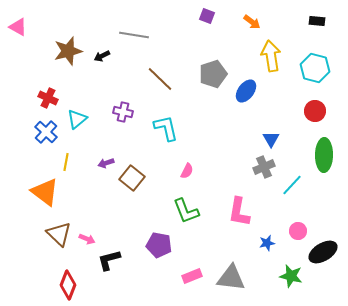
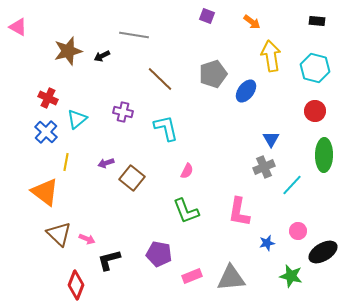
purple pentagon: moved 9 px down
gray triangle: rotated 12 degrees counterclockwise
red diamond: moved 8 px right
